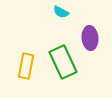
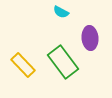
green rectangle: rotated 12 degrees counterclockwise
yellow rectangle: moved 3 px left, 1 px up; rotated 55 degrees counterclockwise
